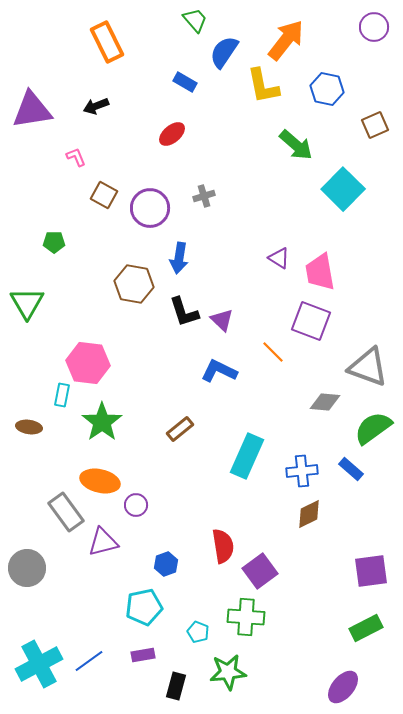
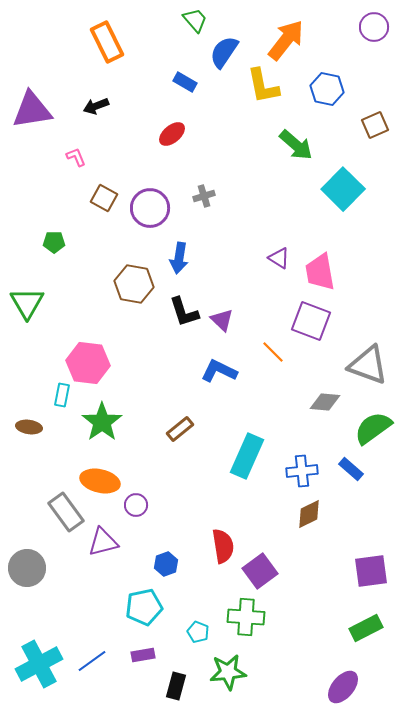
brown square at (104, 195): moved 3 px down
gray triangle at (368, 367): moved 2 px up
blue line at (89, 661): moved 3 px right
